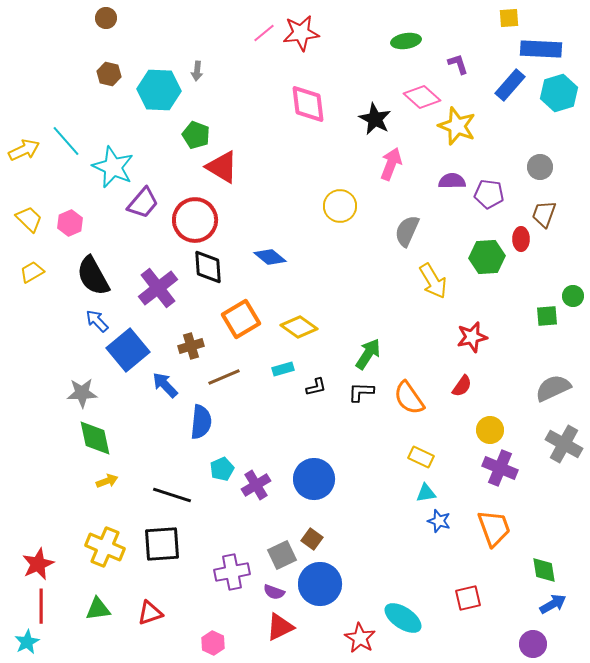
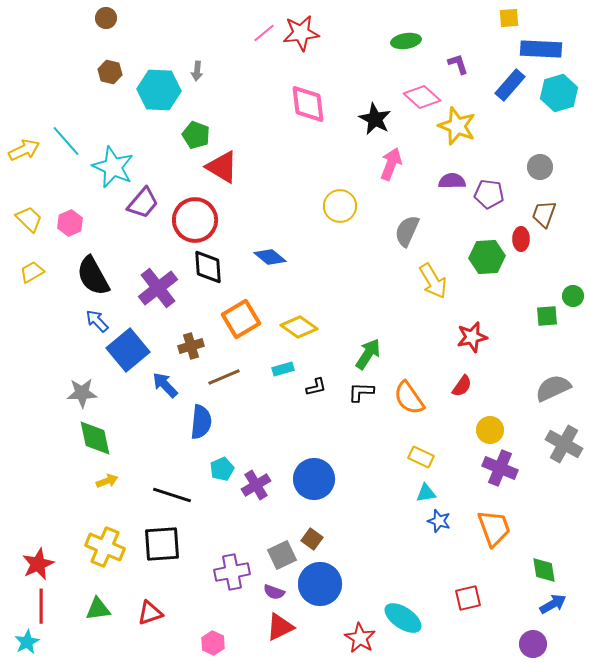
brown hexagon at (109, 74): moved 1 px right, 2 px up
